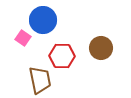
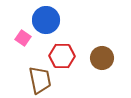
blue circle: moved 3 px right
brown circle: moved 1 px right, 10 px down
